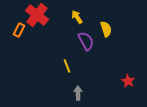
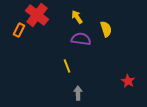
purple semicircle: moved 5 px left, 2 px up; rotated 54 degrees counterclockwise
